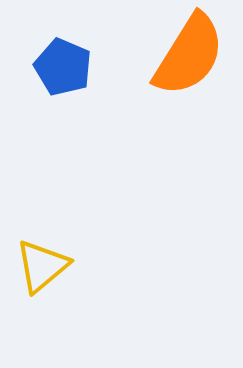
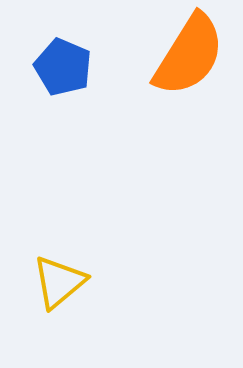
yellow triangle: moved 17 px right, 16 px down
